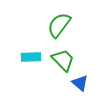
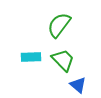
blue triangle: moved 2 px left, 2 px down
